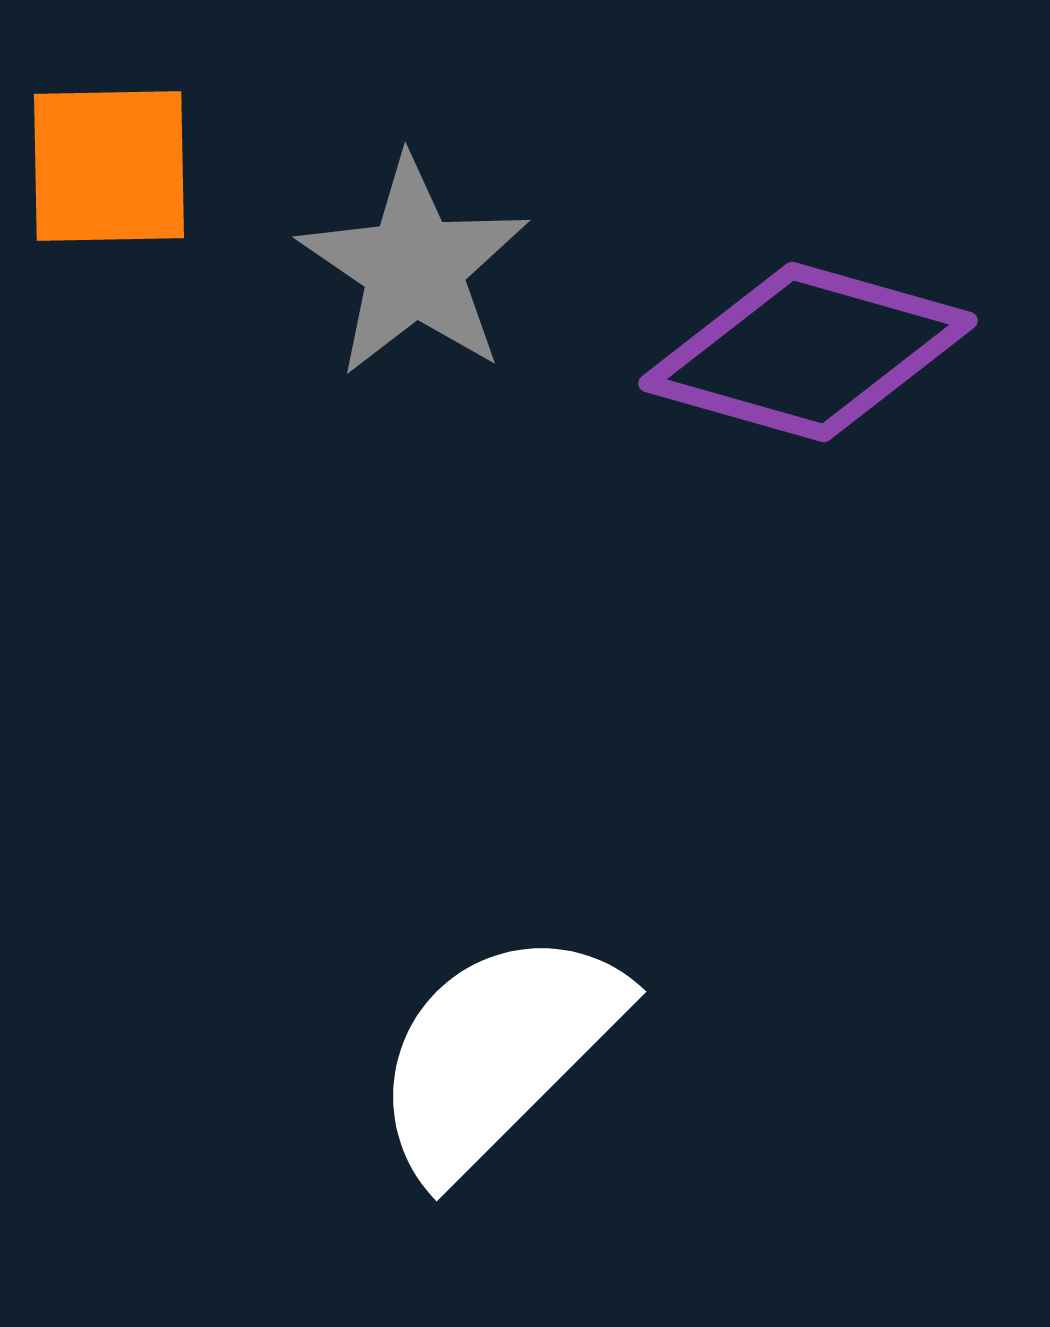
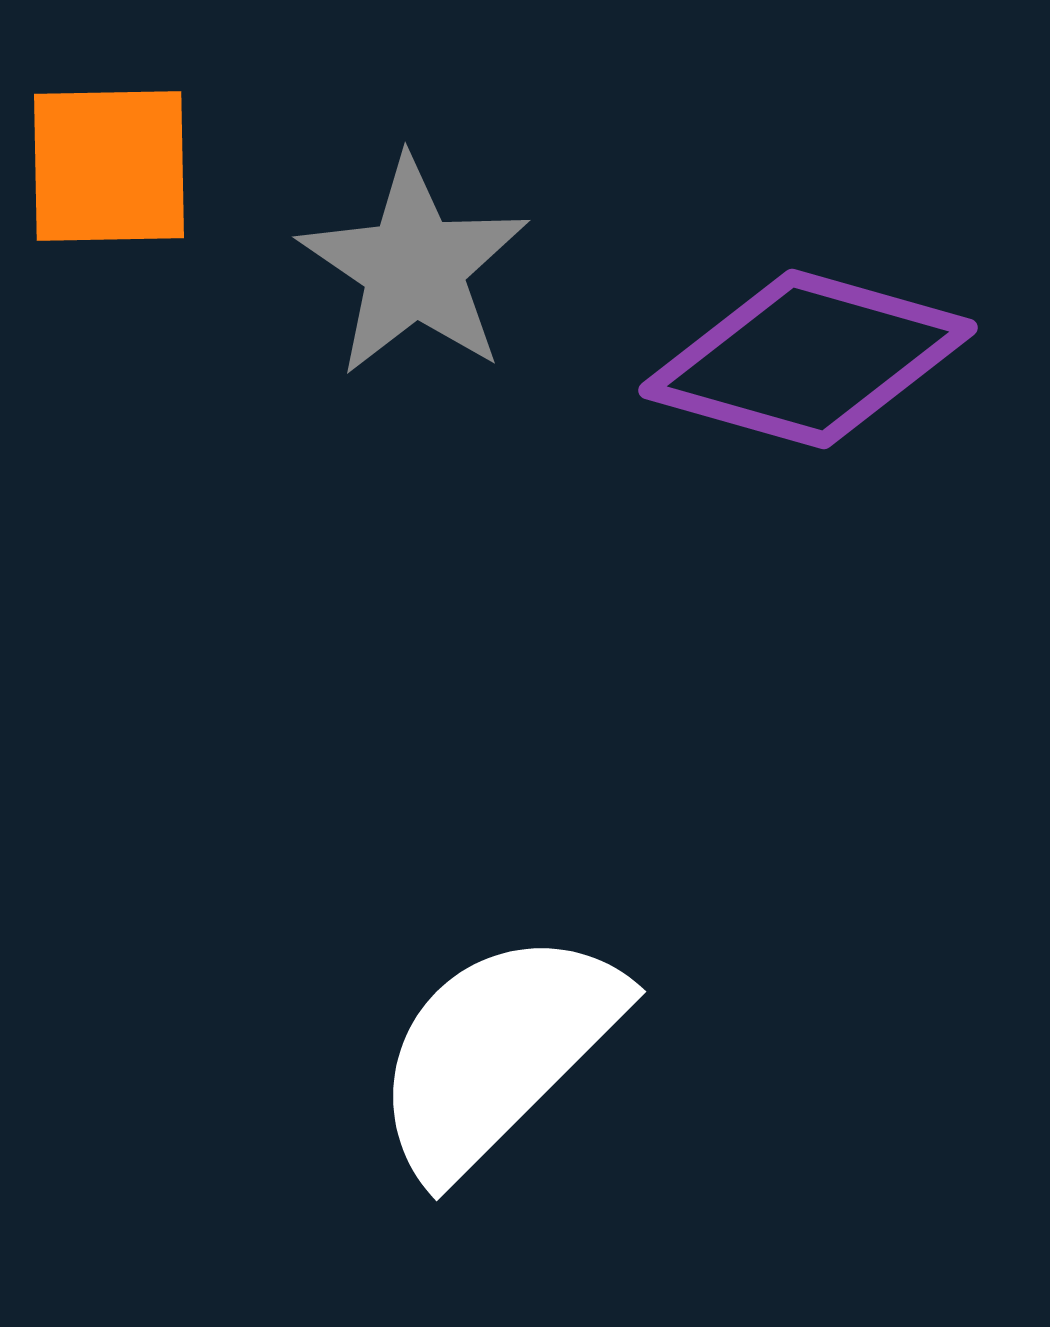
purple diamond: moved 7 px down
